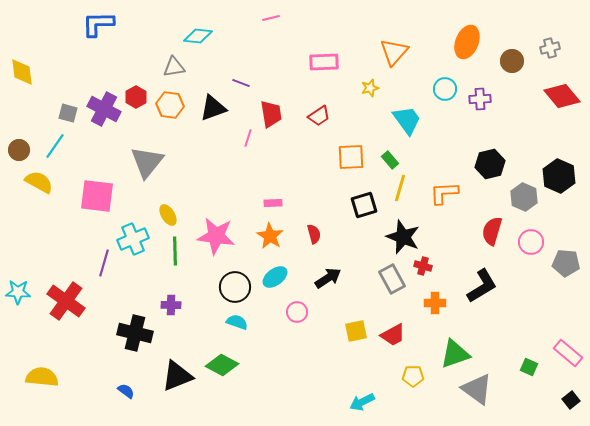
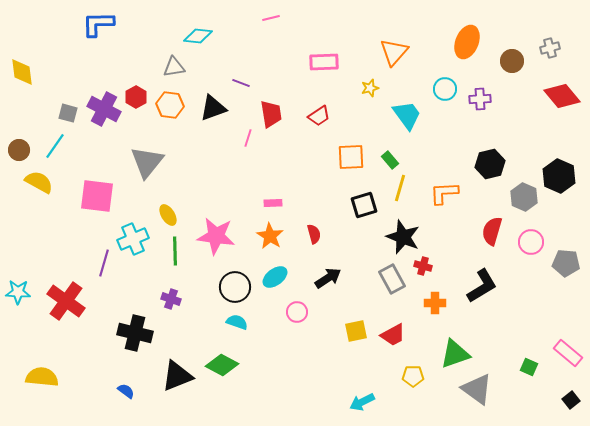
cyan trapezoid at (407, 120): moved 5 px up
purple cross at (171, 305): moved 6 px up; rotated 18 degrees clockwise
